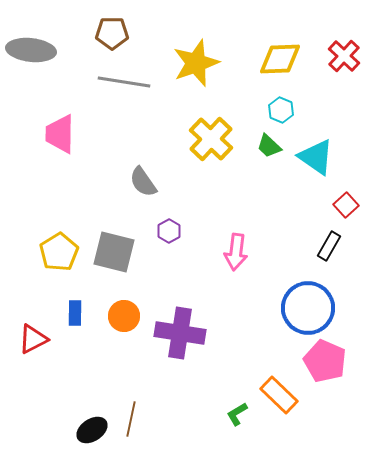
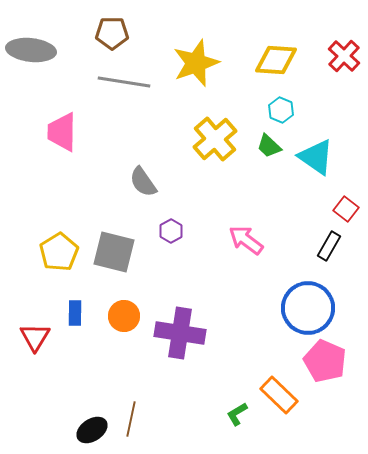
yellow diamond: moved 4 px left, 1 px down; rotated 6 degrees clockwise
pink trapezoid: moved 2 px right, 2 px up
yellow cross: moved 4 px right; rotated 6 degrees clockwise
red square: moved 4 px down; rotated 10 degrees counterclockwise
purple hexagon: moved 2 px right
pink arrow: moved 10 px right, 12 px up; rotated 120 degrees clockwise
red triangle: moved 2 px right, 2 px up; rotated 32 degrees counterclockwise
